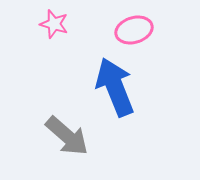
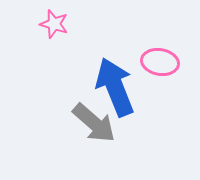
pink ellipse: moved 26 px right, 32 px down; rotated 27 degrees clockwise
gray arrow: moved 27 px right, 13 px up
